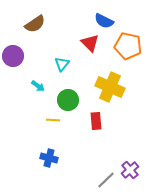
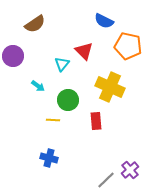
red triangle: moved 6 px left, 8 px down
